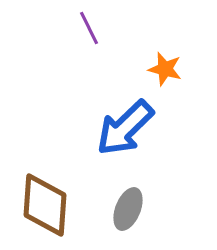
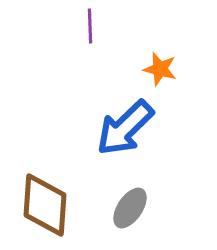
purple line: moved 1 px right, 2 px up; rotated 24 degrees clockwise
orange star: moved 5 px left
gray ellipse: moved 2 px right, 1 px up; rotated 12 degrees clockwise
